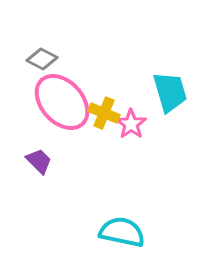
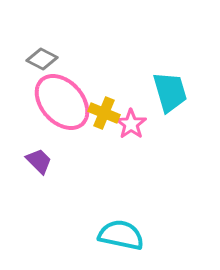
cyan semicircle: moved 1 px left, 3 px down
